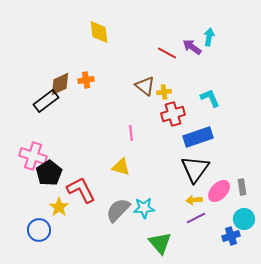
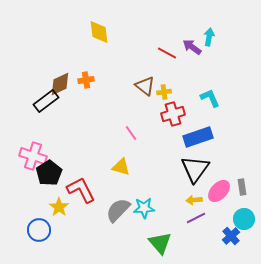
pink line: rotated 28 degrees counterclockwise
blue cross: rotated 24 degrees counterclockwise
